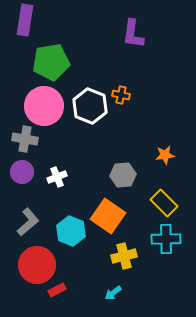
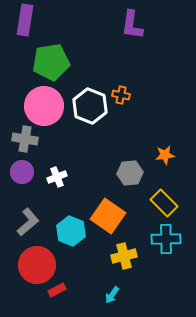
purple L-shape: moved 1 px left, 9 px up
gray hexagon: moved 7 px right, 2 px up
cyan arrow: moved 1 px left, 2 px down; rotated 18 degrees counterclockwise
